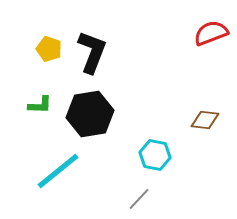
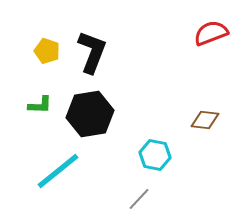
yellow pentagon: moved 2 px left, 2 px down
